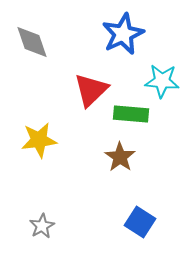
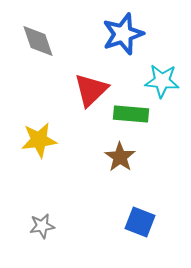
blue star: rotated 6 degrees clockwise
gray diamond: moved 6 px right, 1 px up
blue square: rotated 12 degrees counterclockwise
gray star: rotated 20 degrees clockwise
